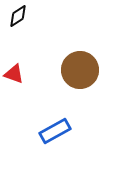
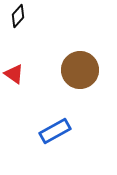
black diamond: rotated 15 degrees counterclockwise
red triangle: rotated 15 degrees clockwise
